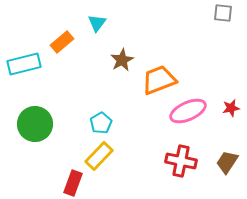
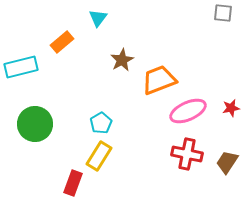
cyan triangle: moved 1 px right, 5 px up
cyan rectangle: moved 3 px left, 3 px down
yellow rectangle: rotated 12 degrees counterclockwise
red cross: moved 6 px right, 7 px up
